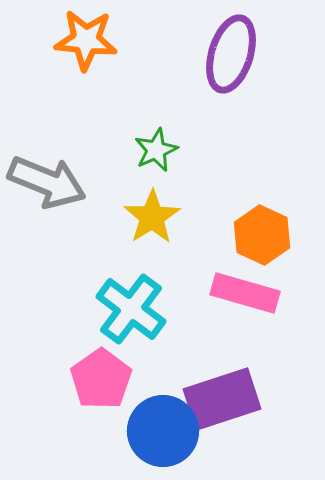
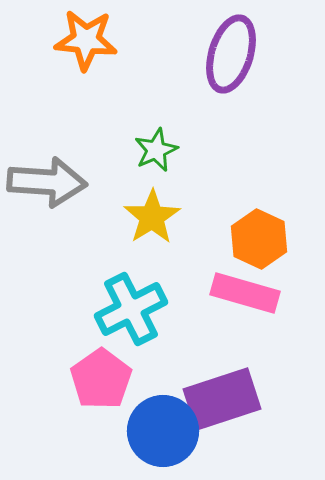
gray arrow: rotated 18 degrees counterclockwise
orange hexagon: moved 3 px left, 4 px down
cyan cross: rotated 26 degrees clockwise
